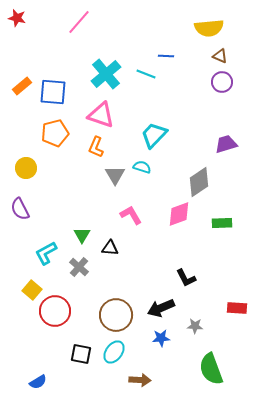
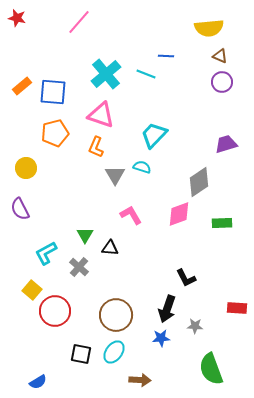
green triangle: moved 3 px right
black arrow: moved 6 px right, 1 px down; rotated 48 degrees counterclockwise
